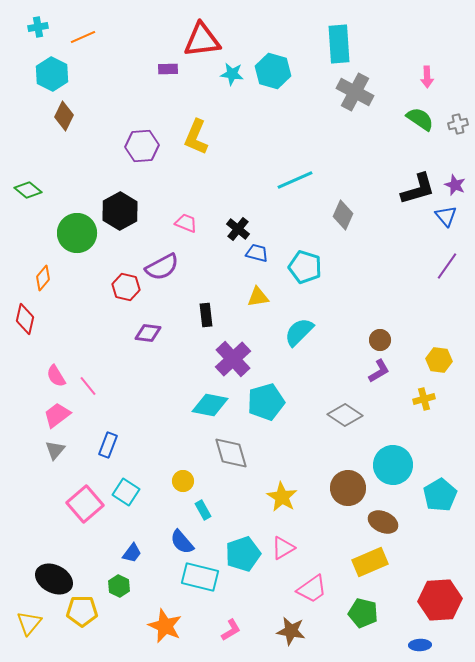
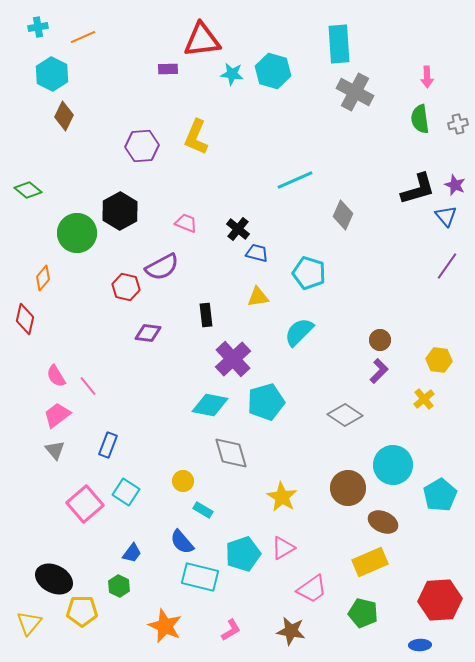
green semicircle at (420, 119): rotated 132 degrees counterclockwise
cyan pentagon at (305, 267): moved 4 px right, 6 px down
purple L-shape at (379, 371): rotated 15 degrees counterclockwise
yellow cross at (424, 399): rotated 25 degrees counterclockwise
gray triangle at (55, 450): rotated 20 degrees counterclockwise
cyan rectangle at (203, 510): rotated 30 degrees counterclockwise
